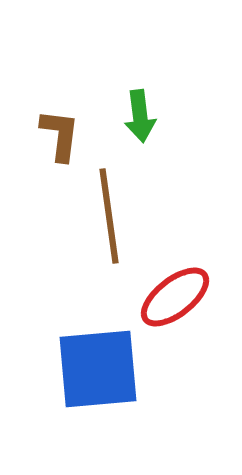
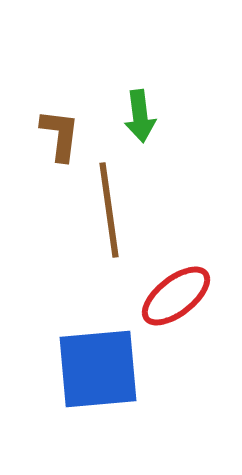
brown line: moved 6 px up
red ellipse: moved 1 px right, 1 px up
